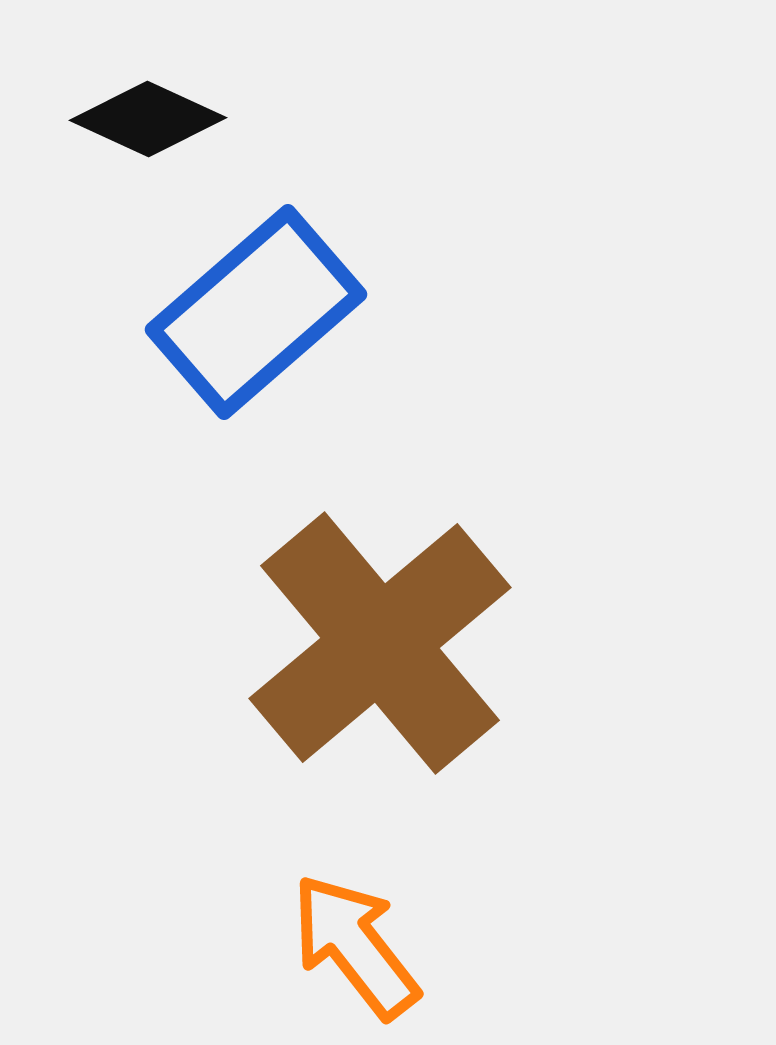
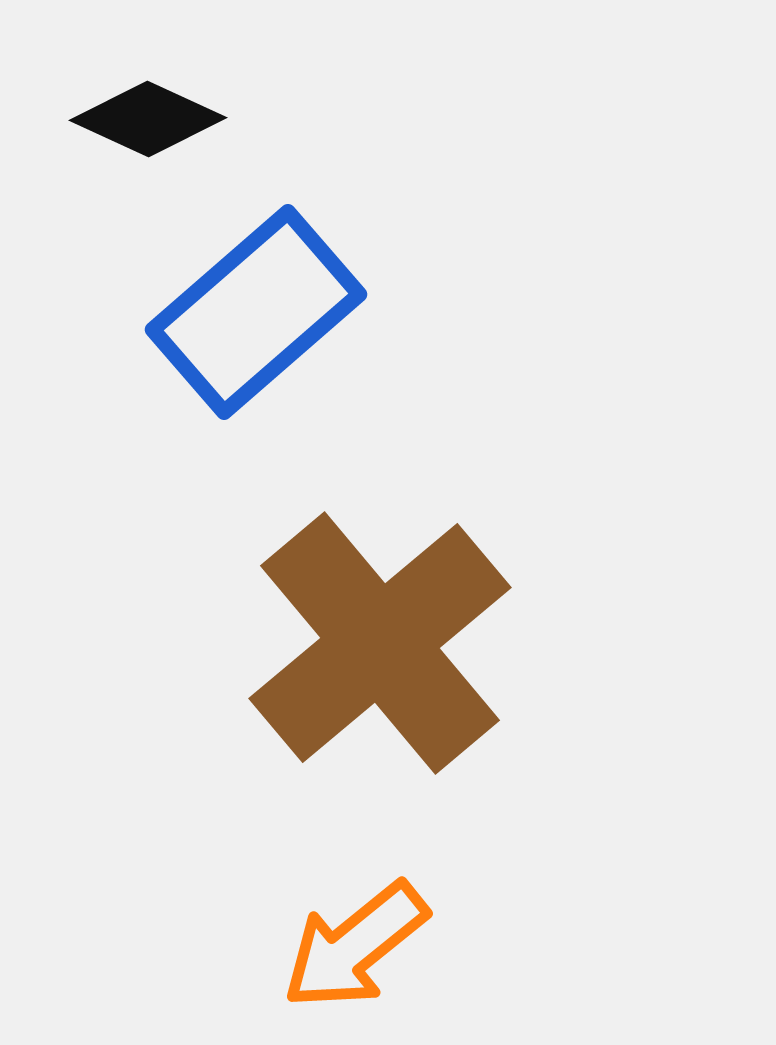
orange arrow: rotated 91 degrees counterclockwise
